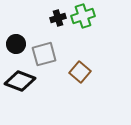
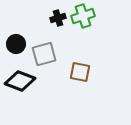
brown square: rotated 30 degrees counterclockwise
